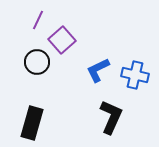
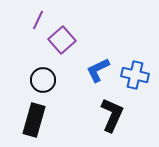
black circle: moved 6 px right, 18 px down
black L-shape: moved 1 px right, 2 px up
black rectangle: moved 2 px right, 3 px up
